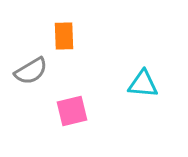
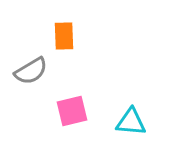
cyan triangle: moved 12 px left, 38 px down
